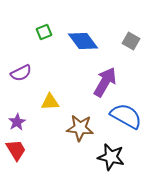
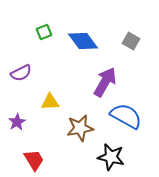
brown star: rotated 16 degrees counterclockwise
red trapezoid: moved 18 px right, 10 px down
